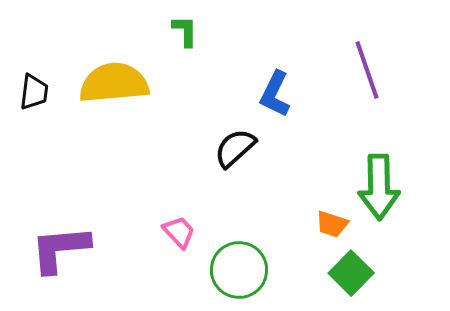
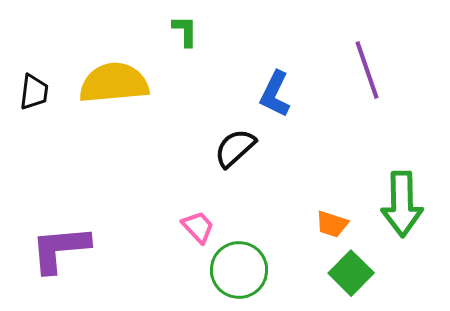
green arrow: moved 23 px right, 17 px down
pink trapezoid: moved 19 px right, 5 px up
